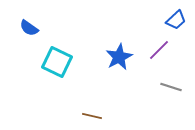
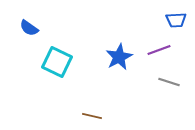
blue trapezoid: rotated 40 degrees clockwise
purple line: rotated 25 degrees clockwise
gray line: moved 2 px left, 5 px up
